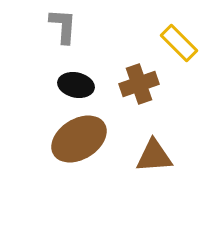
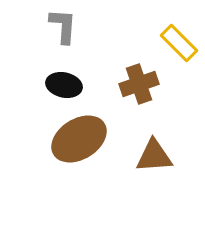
black ellipse: moved 12 px left
